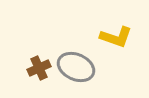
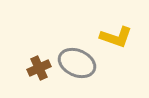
gray ellipse: moved 1 px right, 4 px up
